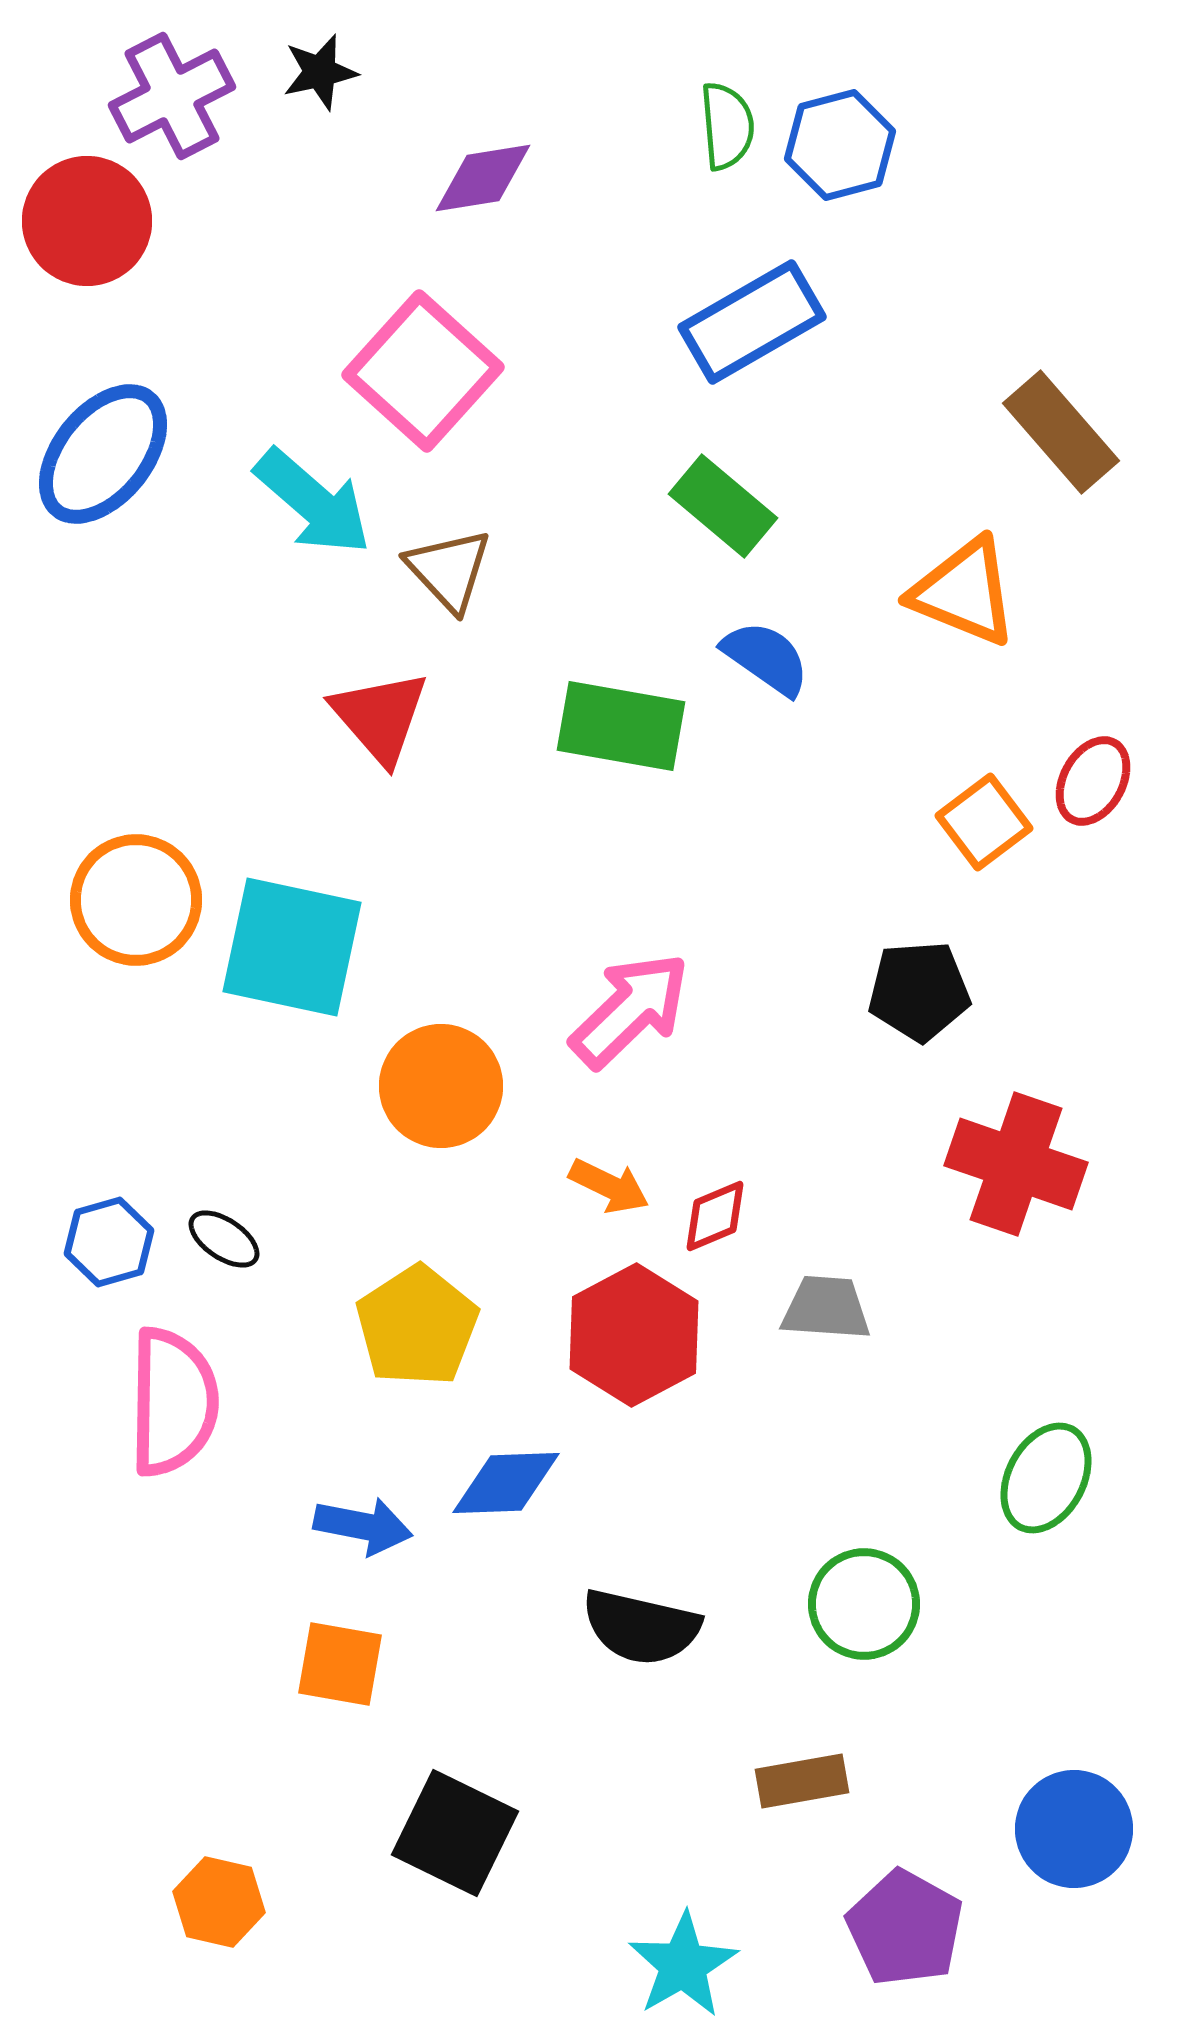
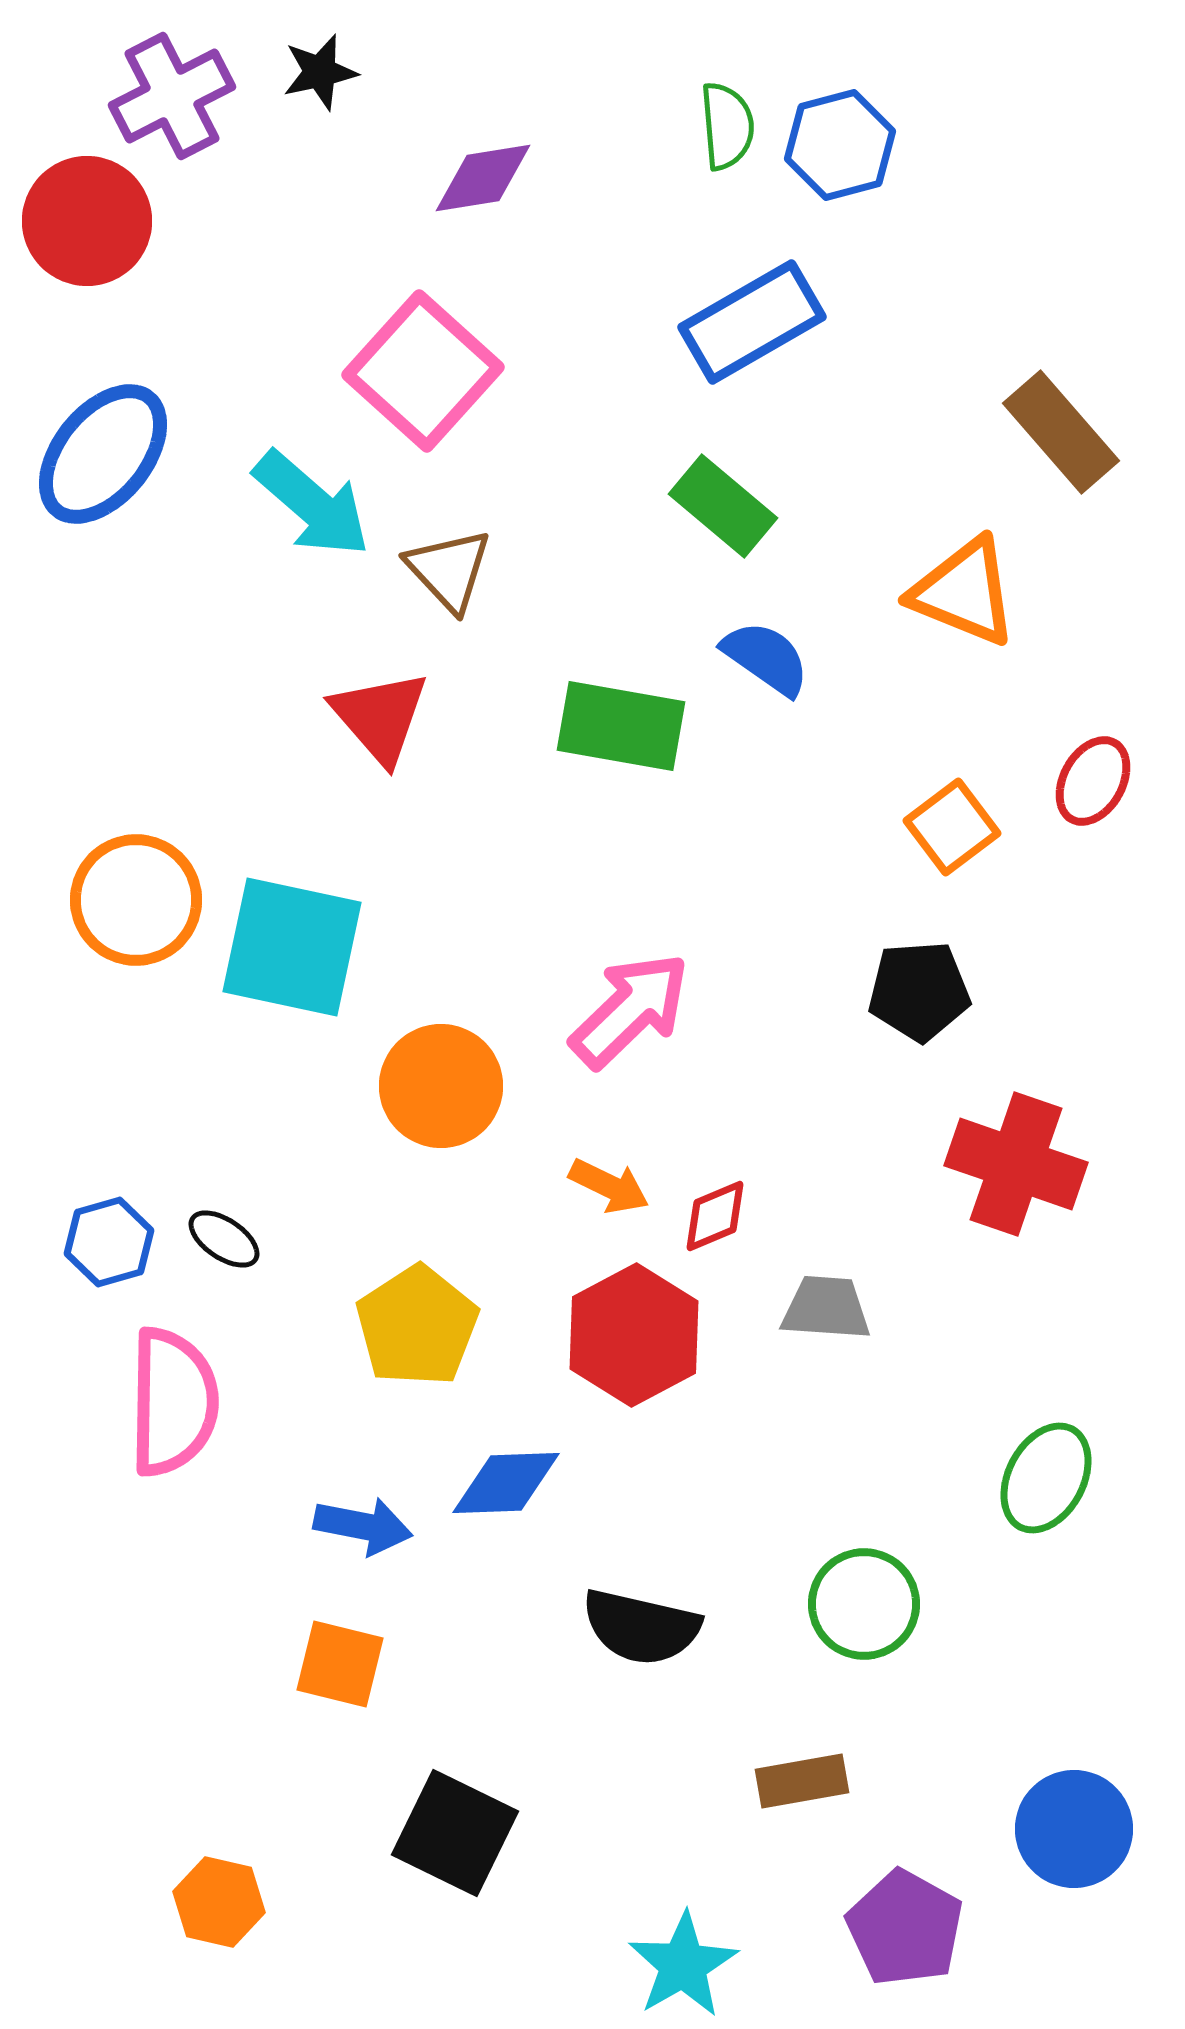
cyan arrow at (313, 502): moved 1 px left, 2 px down
orange square at (984, 822): moved 32 px left, 5 px down
orange square at (340, 1664): rotated 4 degrees clockwise
